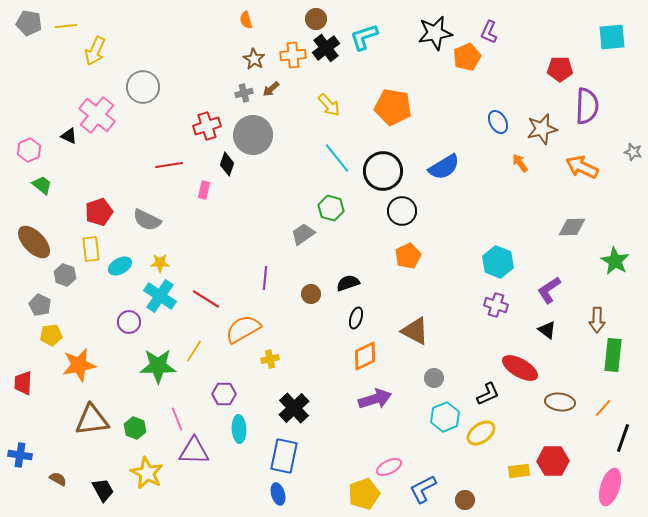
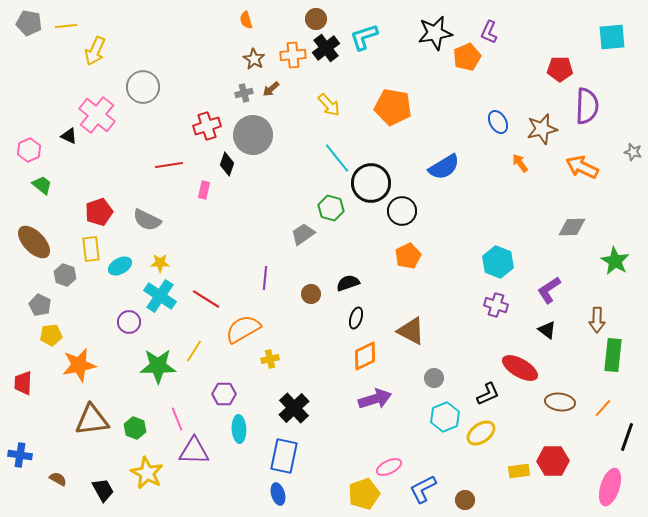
black circle at (383, 171): moved 12 px left, 12 px down
brown triangle at (415, 331): moved 4 px left
black line at (623, 438): moved 4 px right, 1 px up
